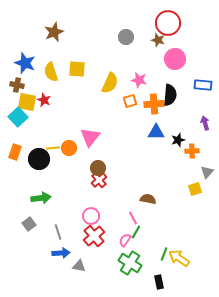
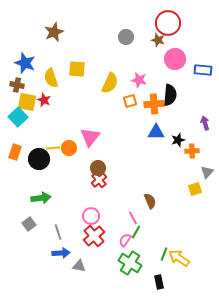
yellow semicircle at (51, 72): moved 6 px down
blue rectangle at (203, 85): moved 15 px up
brown semicircle at (148, 199): moved 2 px right, 2 px down; rotated 56 degrees clockwise
